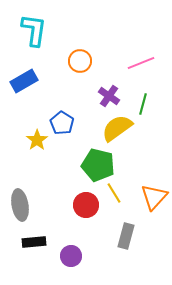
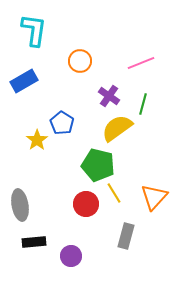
red circle: moved 1 px up
